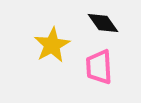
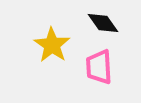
yellow star: rotated 9 degrees counterclockwise
